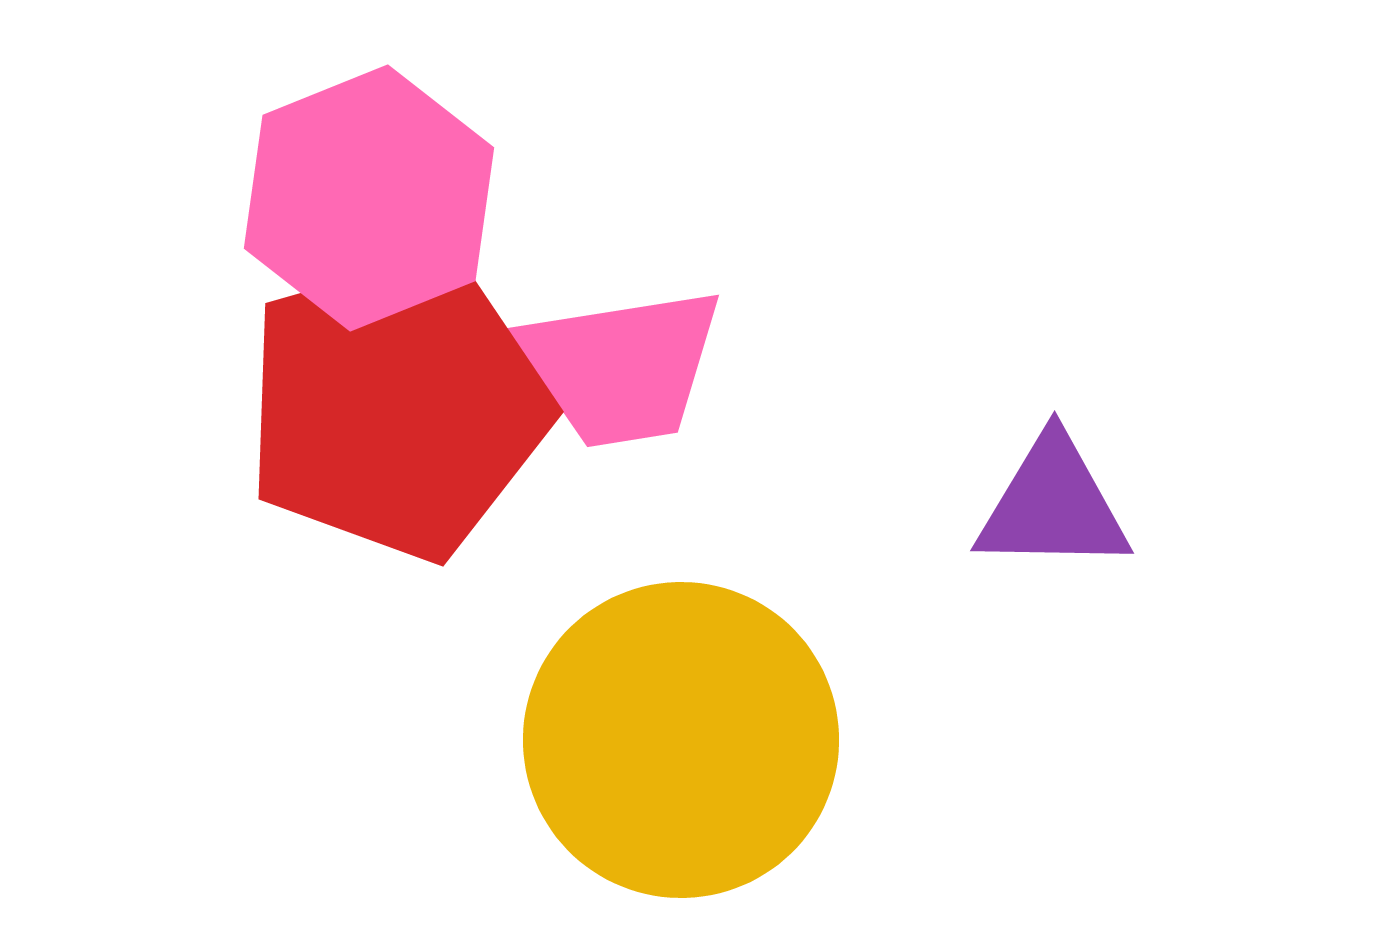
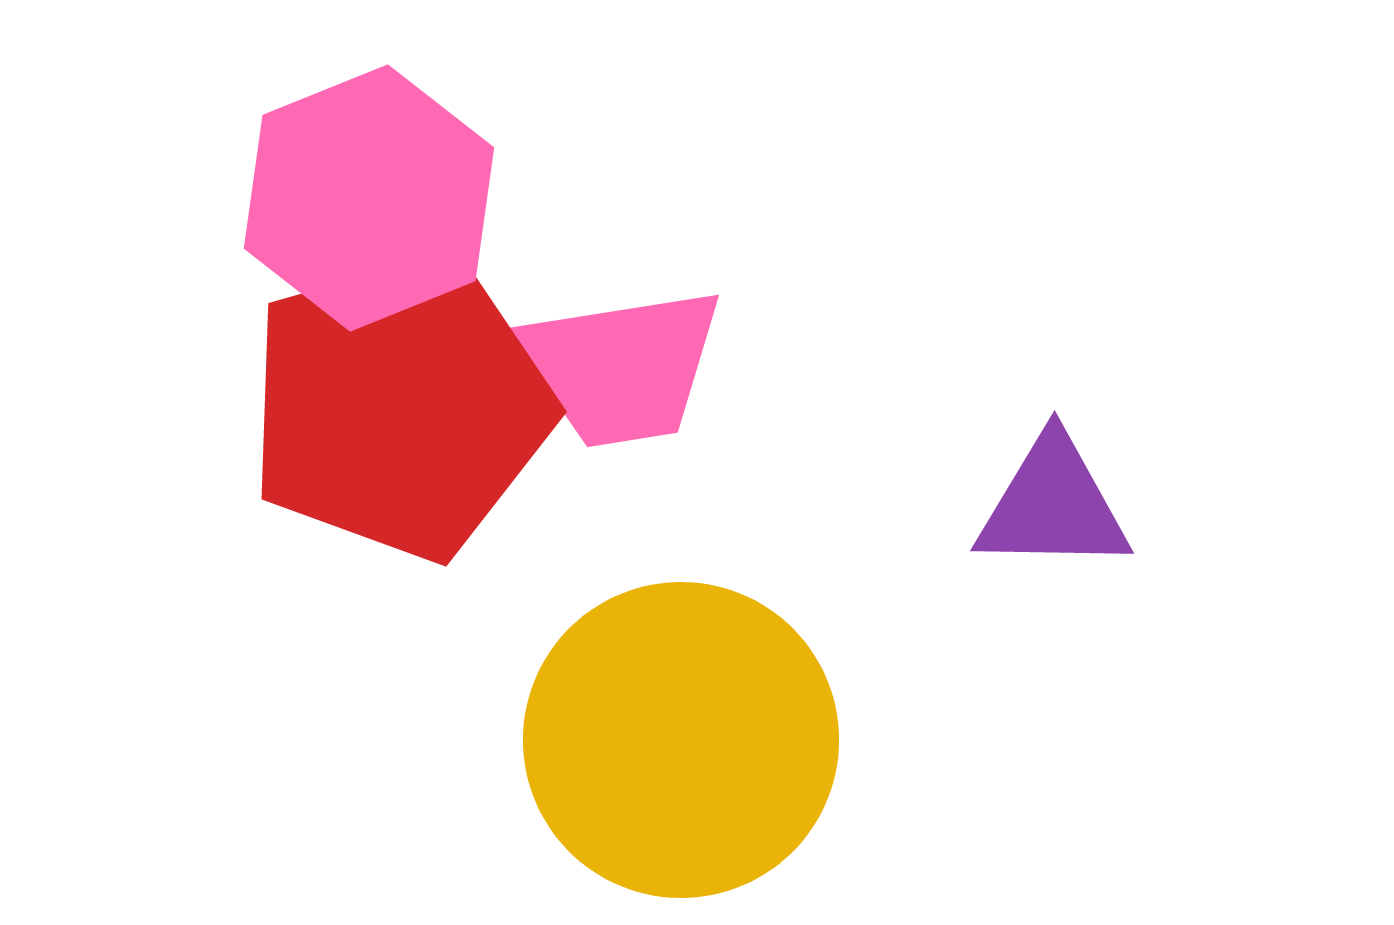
red pentagon: moved 3 px right
